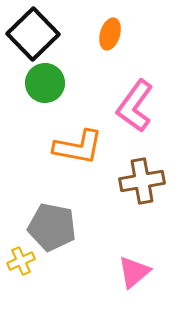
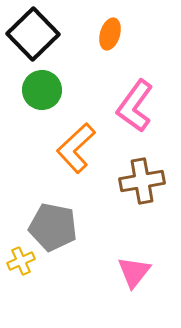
green circle: moved 3 px left, 7 px down
orange L-shape: moved 2 px left, 1 px down; rotated 126 degrees clockwise
gray pentagon: moved 1 px right
pink triangle: rotated 12 degrees counterclockwise
